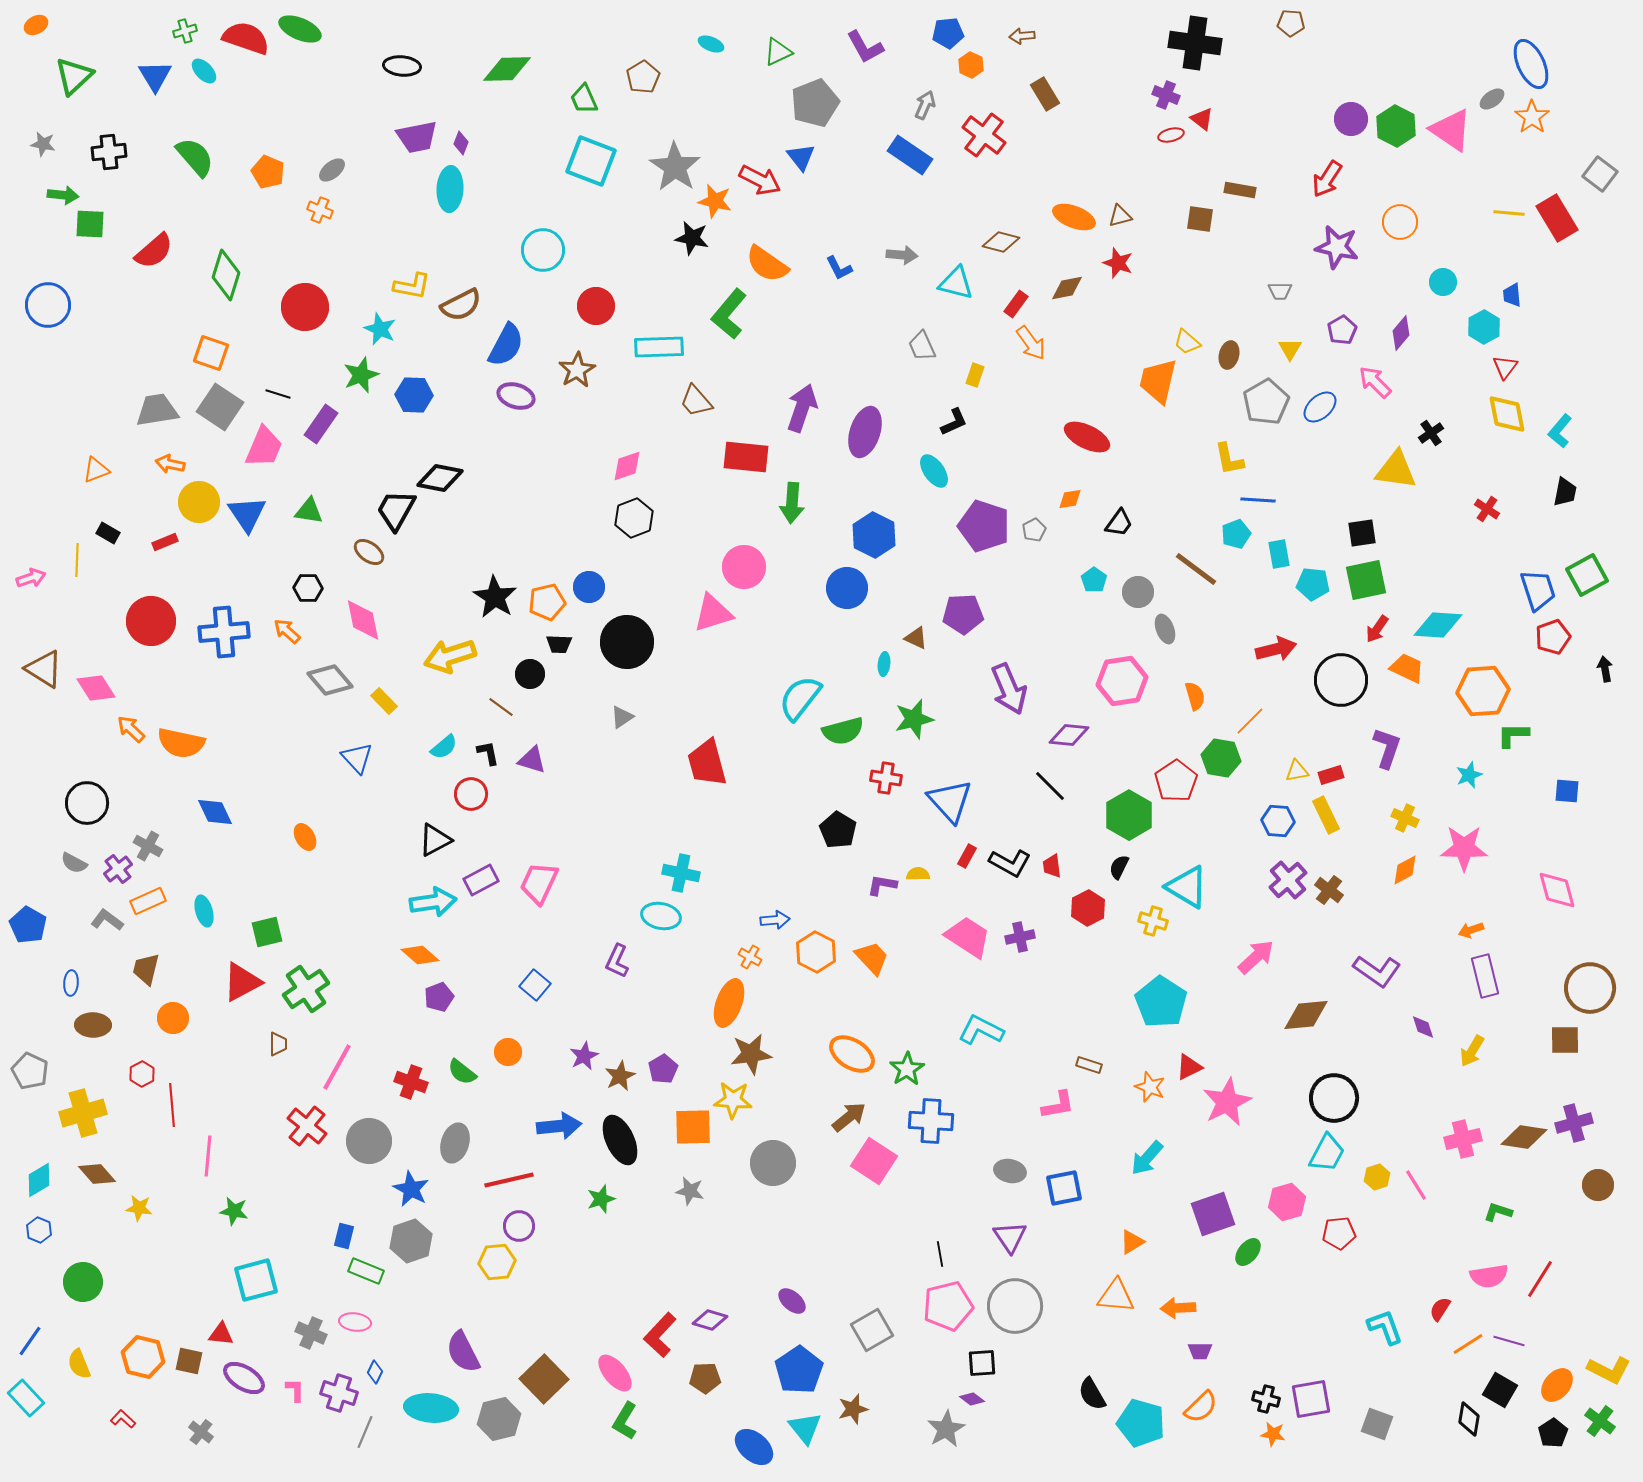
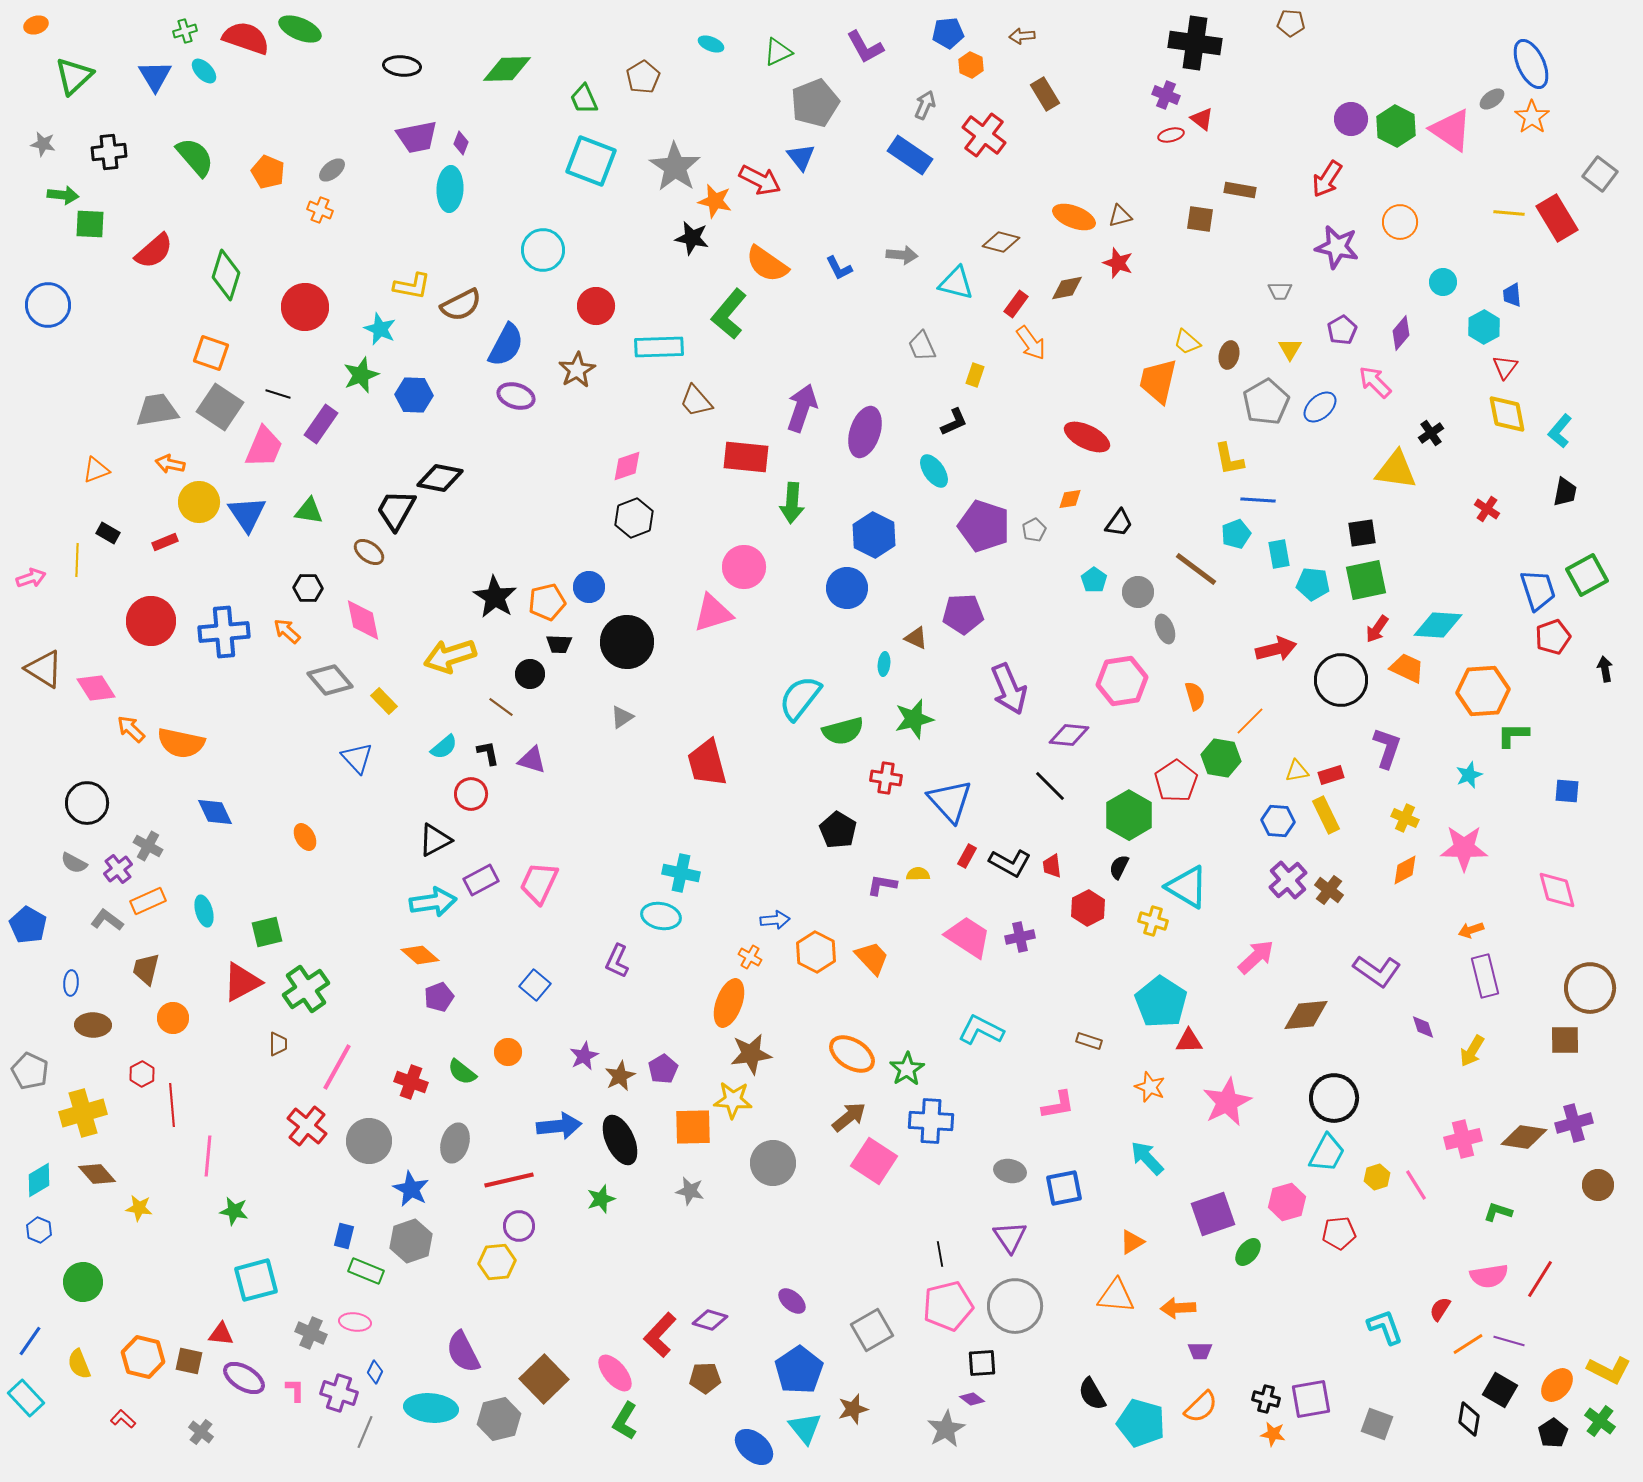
orange ellipse at (36, 25): rotated 10 degrees clockwise
brown rectangle at (1089, 1065): moved 24 px up
red triangle at (1189, 1067): moved 26 px up; rotated 24 degrees clockwise
cyan arrow at (1147, 1158): rotated 96 degrees clockwise
